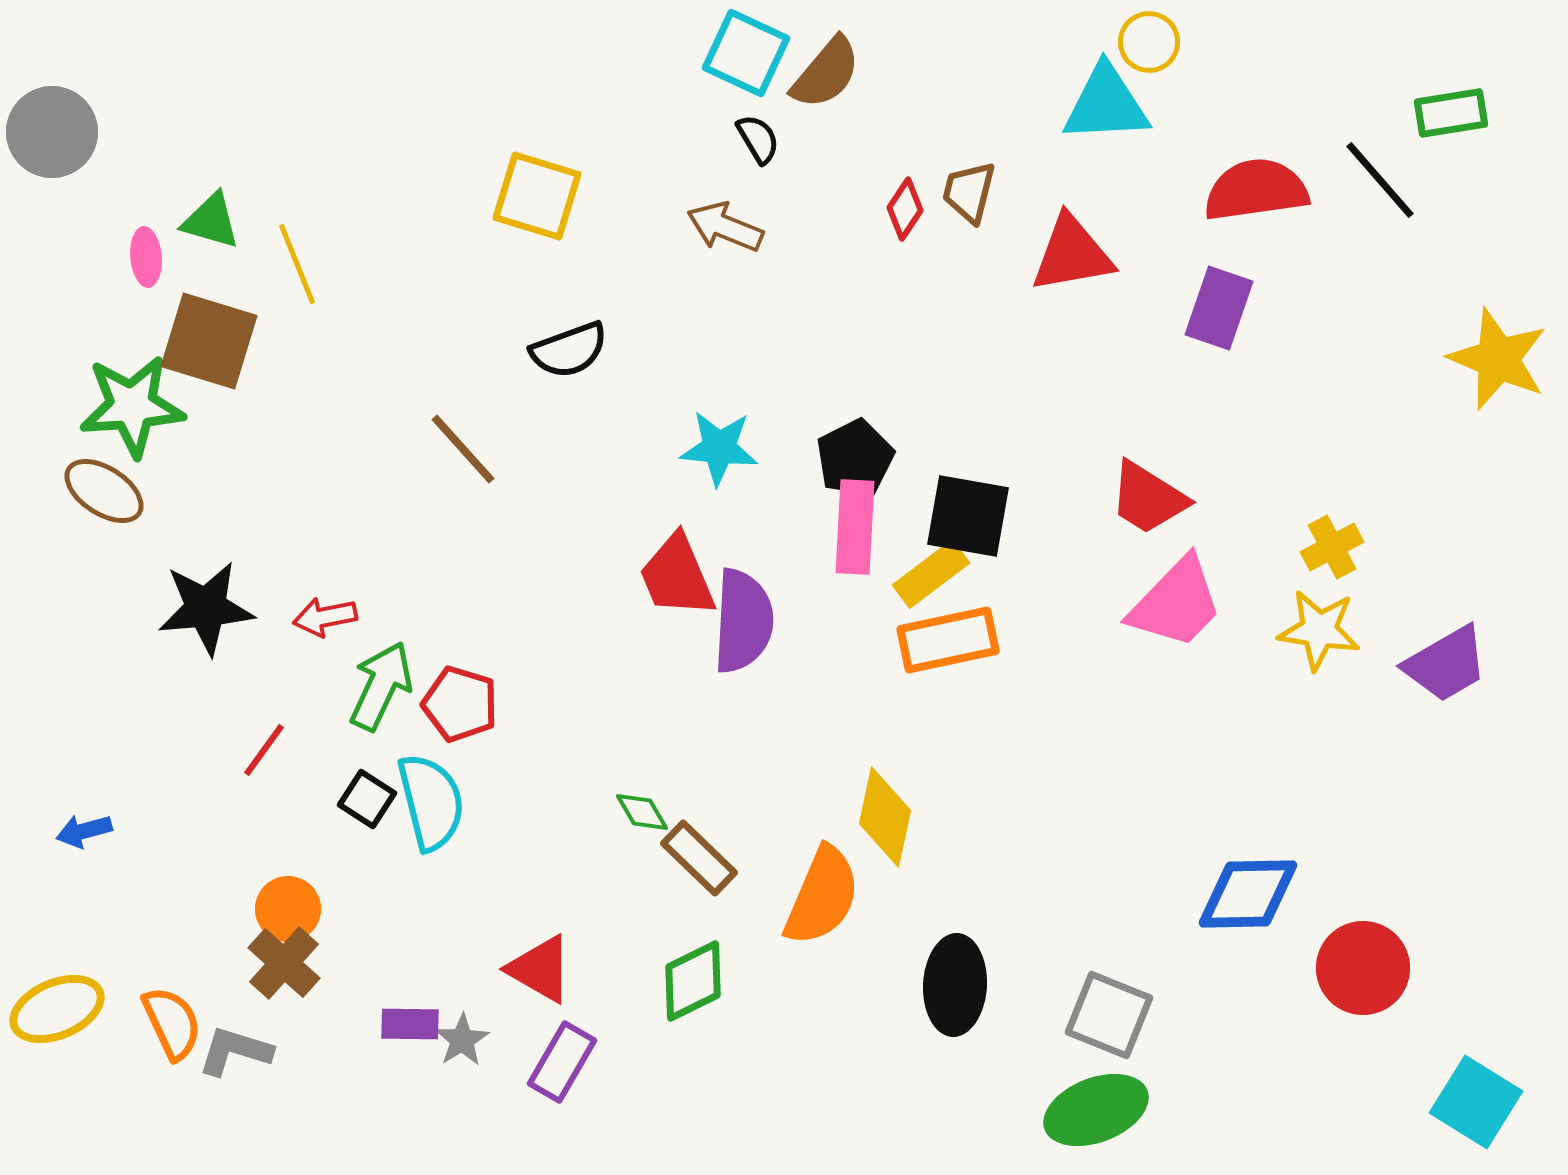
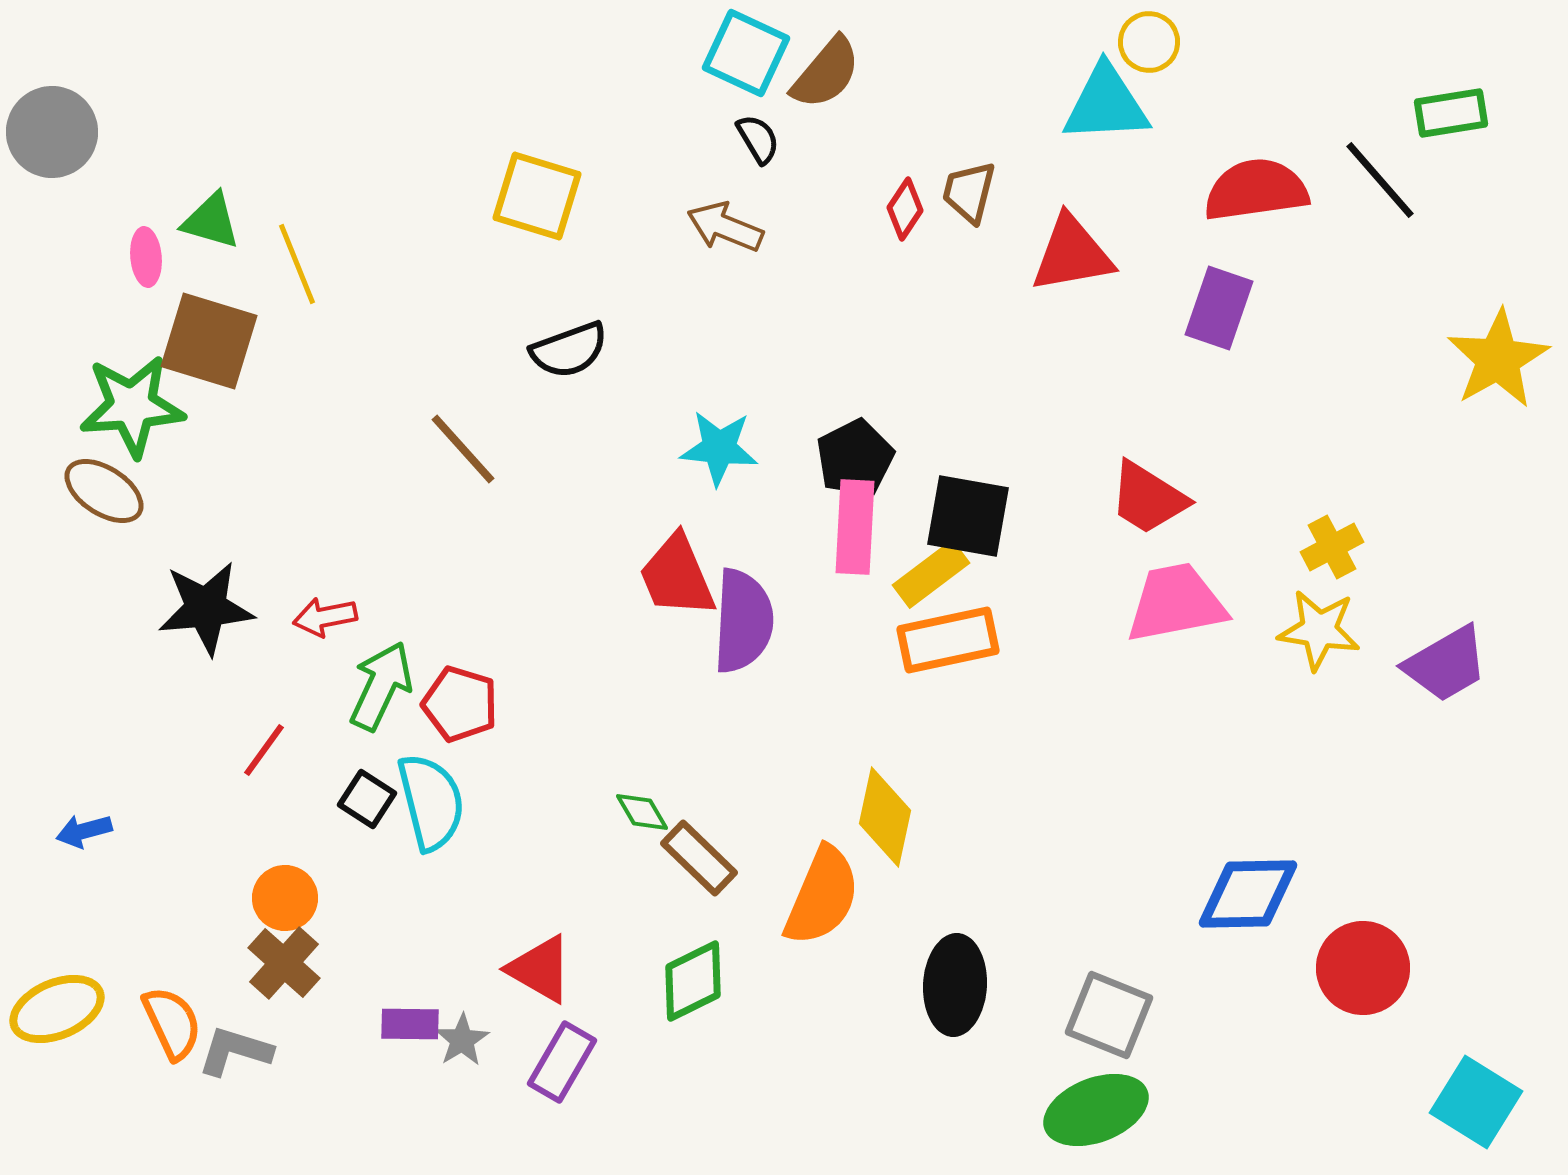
yellow star at (1498, 359): rotated 20 degrees clockwise
pink trapezoid at (1176, 603): rotated 145 degrees counterclockwise
orange circle at (288, 909): moved 3 px left, 11 px up
